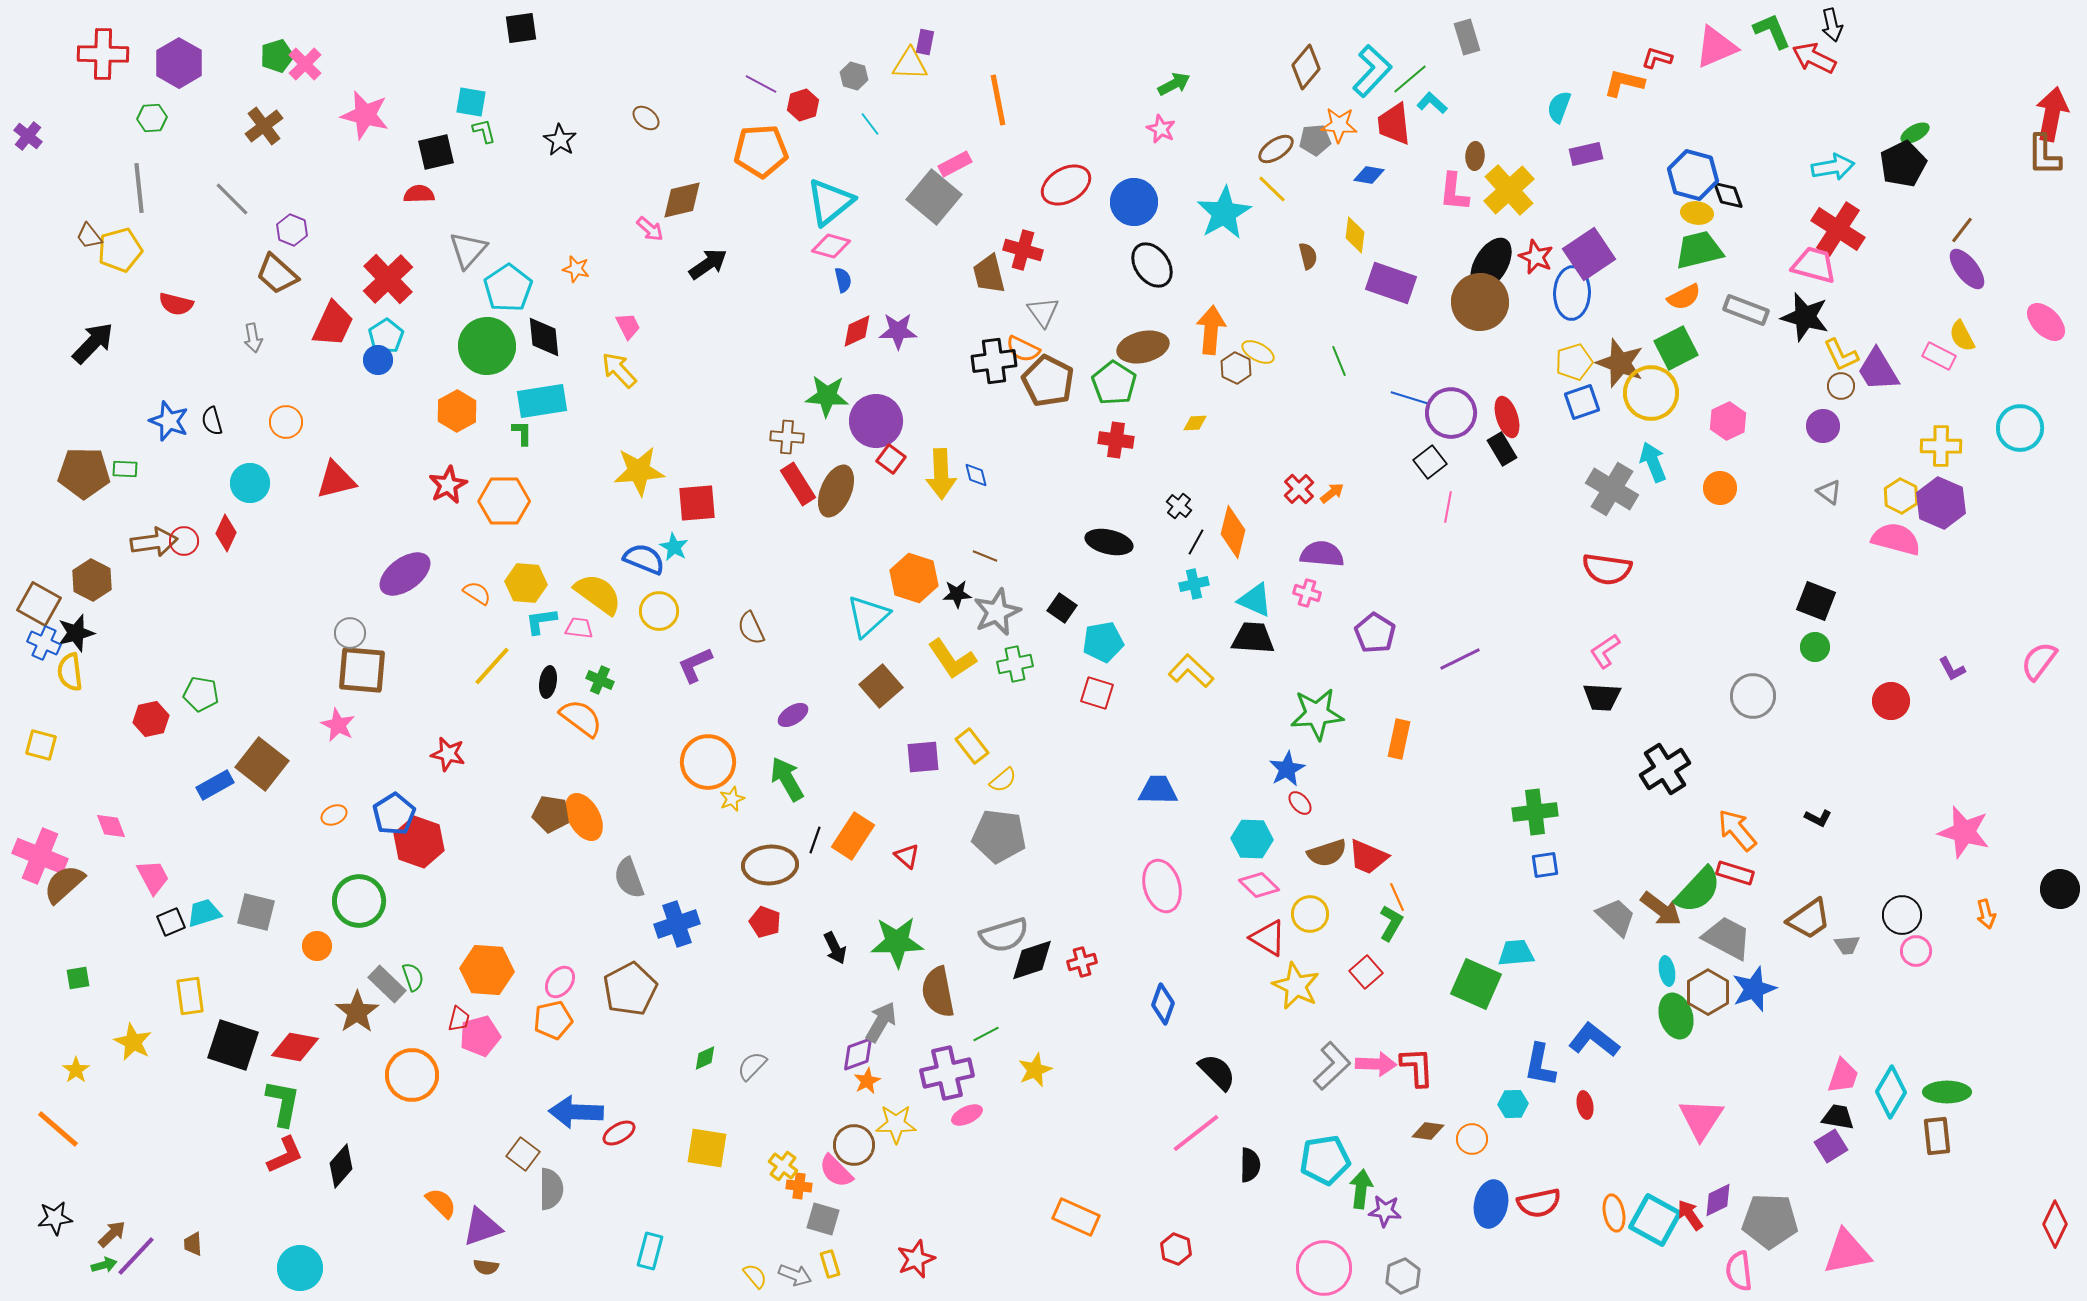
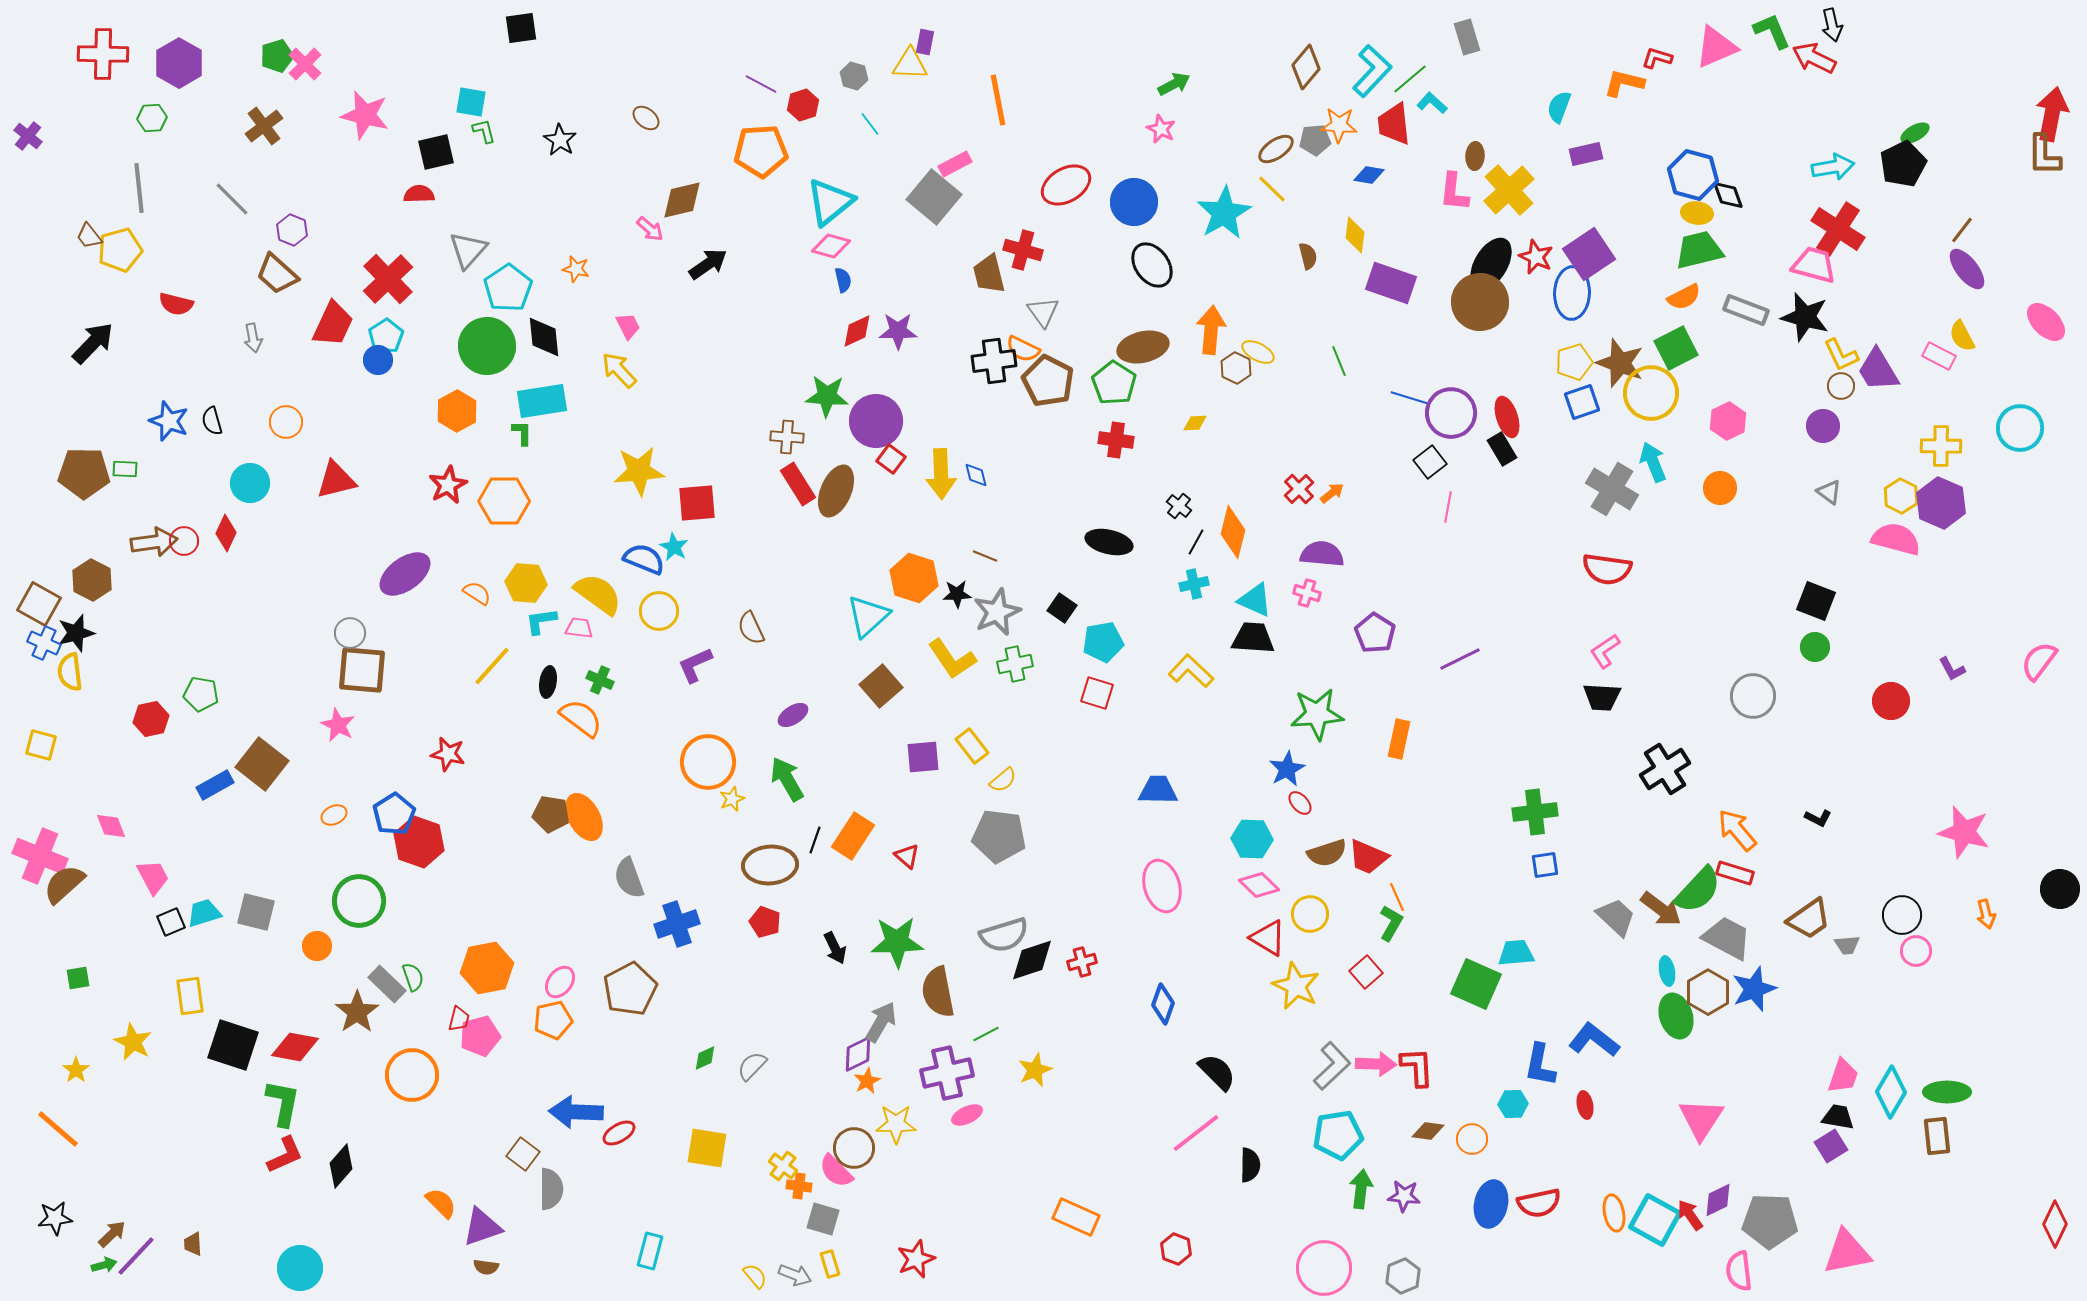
orange hexagon at (487, 970): moved 2 px up; rotated 15 degrees counterclockwise
purple diamond at (858, 1054): rotated 6 degrees counterclockwise
brown circle at (854, 1145): moved 3 px down
cyan pentagon at (1325, 1160): moved 13 px right, 25 px up
purple star at (1385, 1211): moved 19 px right, 15 px up
